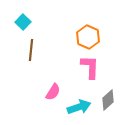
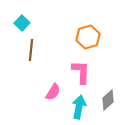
cyan square: moved 1 px left, 1 px down
orange hexagon: rotated 20 degrees clockwise
pink L-shape: moved 9 px left, 5 px down
cyan arrow: rotated 60 degrees counterclockwise
